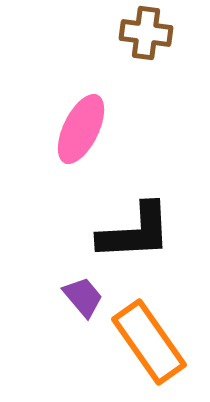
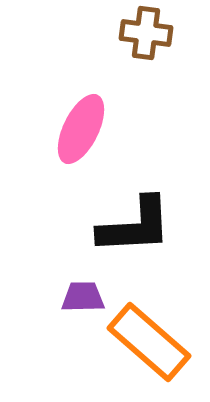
black L-shape: moved 6 px up
purple trapezoid: rotated 51 degrees counterclockwise
orange rectangle: rotated 14 degrees counterclockwise
